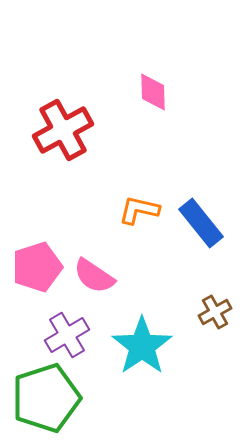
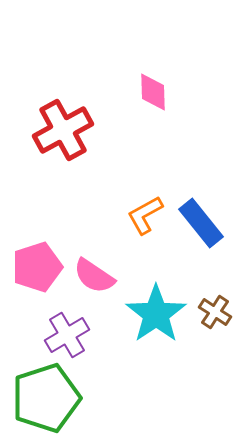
orange L-shape: moved 6 px right, 5 px down; rotated 42 degrees counterclockwise
brown cross: rotated 28 degrees counterclockwise
cyan star: moved 14 px right, 32 px up
